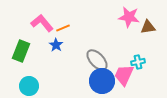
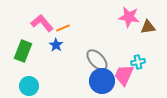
green rectangle: moved 2 px right
